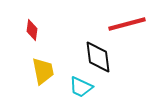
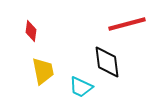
red diamond: moved 1 px left, 1 px down
black diamond: moved 9 px right, 5 px down
